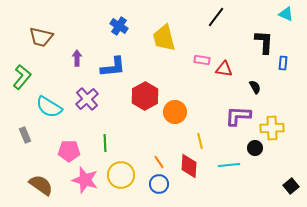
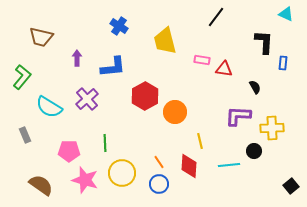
yellow trapezoid: moved 1 px right, 3 px down
black circle: moved 1 px left, 3 px down
yellow circle: moved 1 px right, 2 px up
